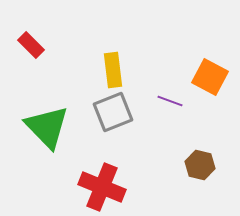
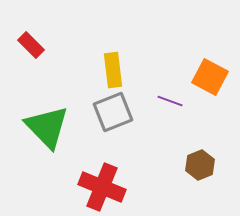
brown hexagon: rotated 24 degrees clockwise
